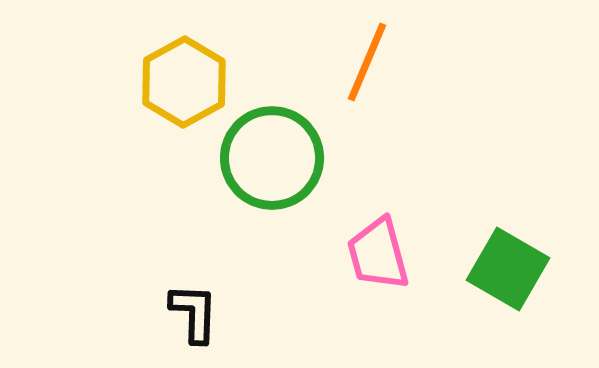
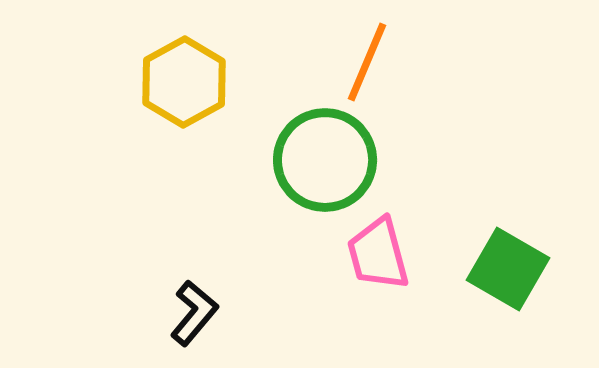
green circle: moved 53 px right, 2 px down
black L-shape: rotated 38 degrees clockwise
